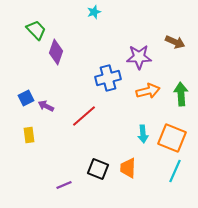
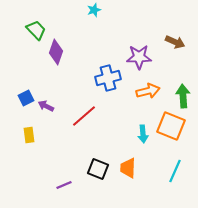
cyan star: moved 2 px up
green arrow: moved 2 px right, 2 px down
orange square: moved 1 px left, 12 px up
